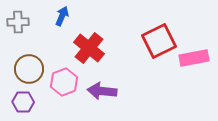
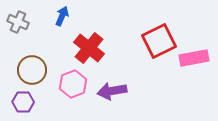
gray cross: rotated 25 degrees clockwise
brown circle: moved 3 px right, 1 px down
pink hexagon: moved 9 px right, 2 px down
purple arrow: moved 10 px right; rotated 16 degrees counterclockwise
